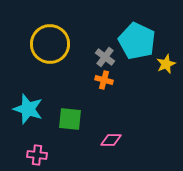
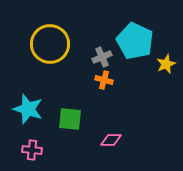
cyan pentagon: moved 2 px left
gray cross: moved 3 px left; rotated 30 degrees clockwise
pink cross: moved 5 px left, 5 px up
